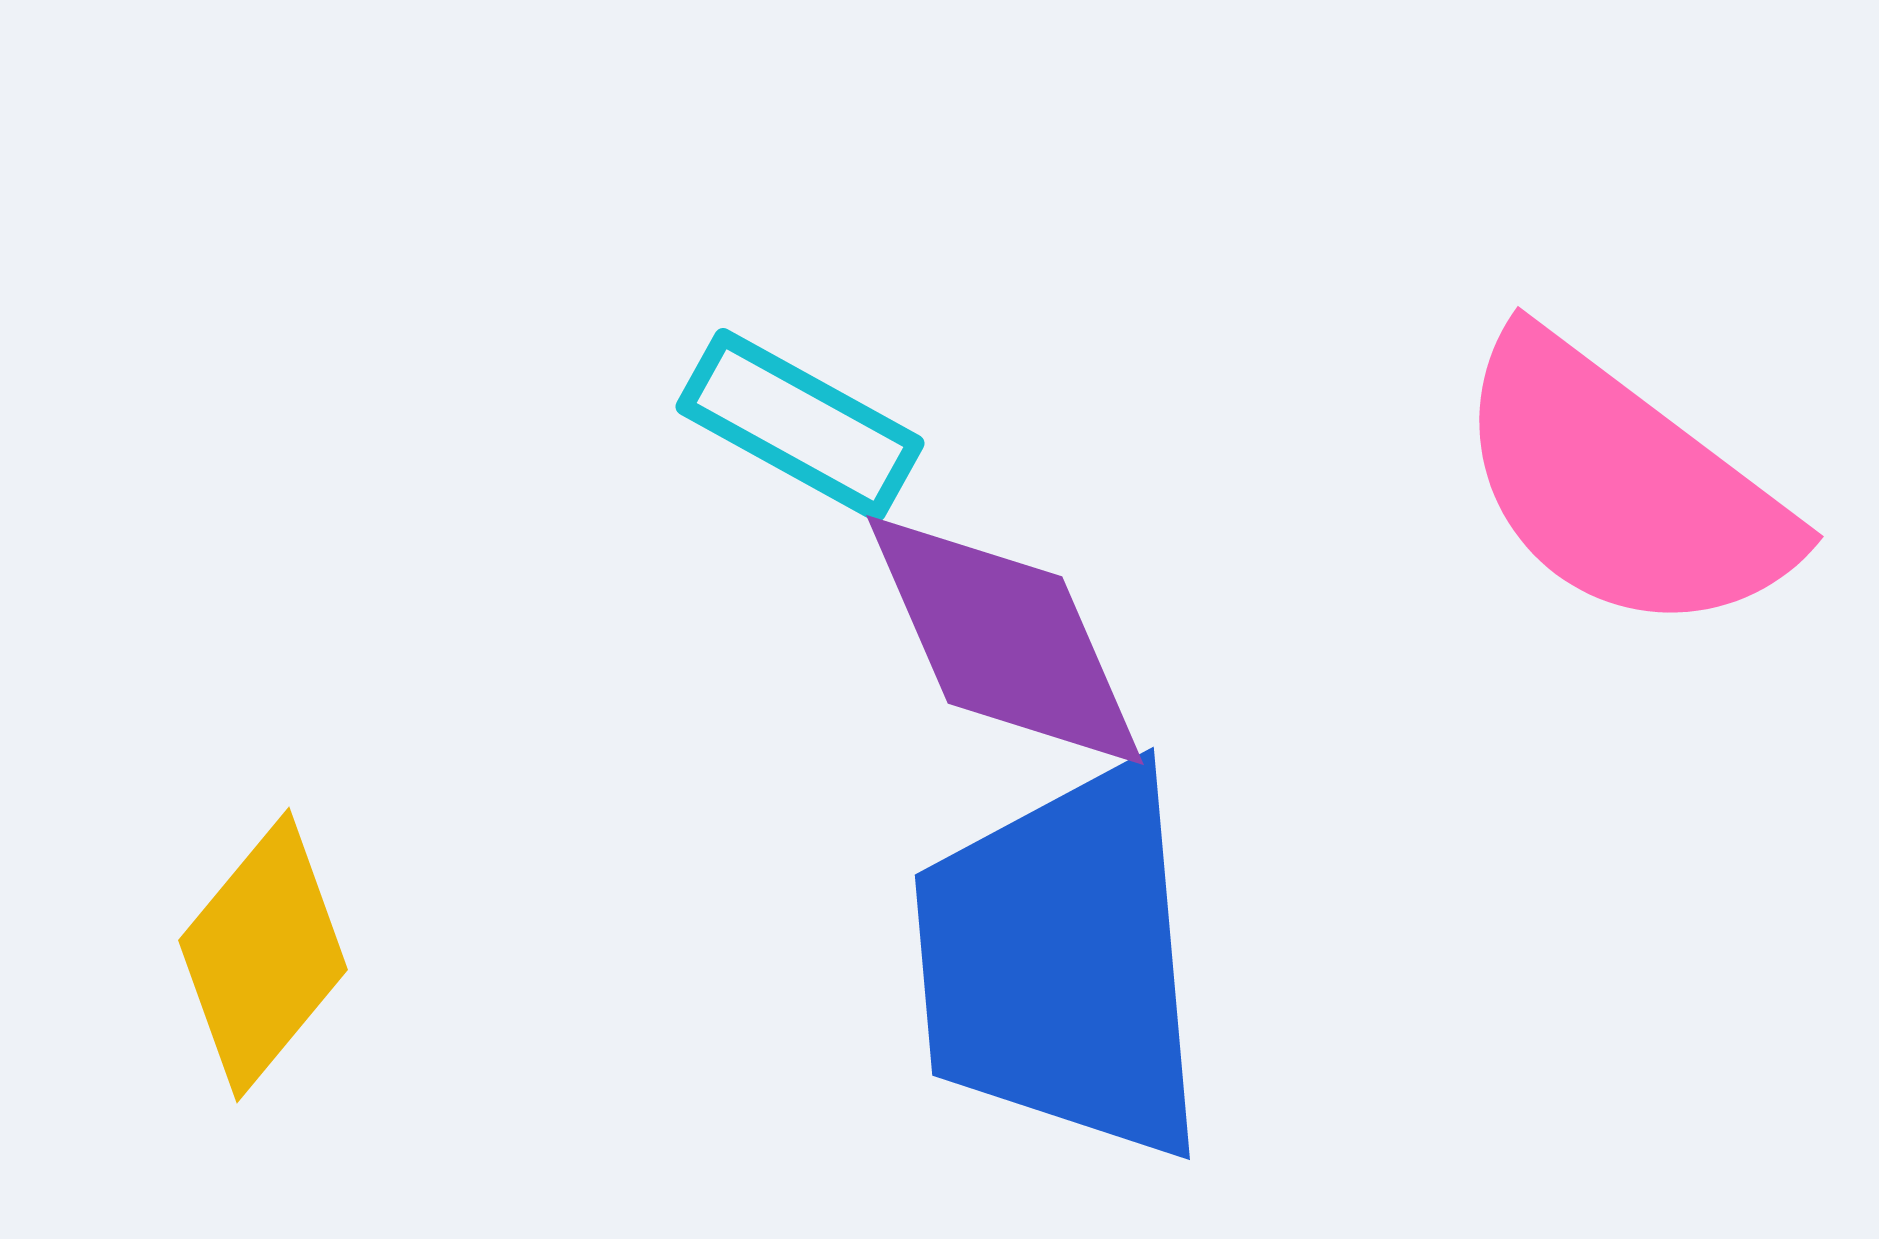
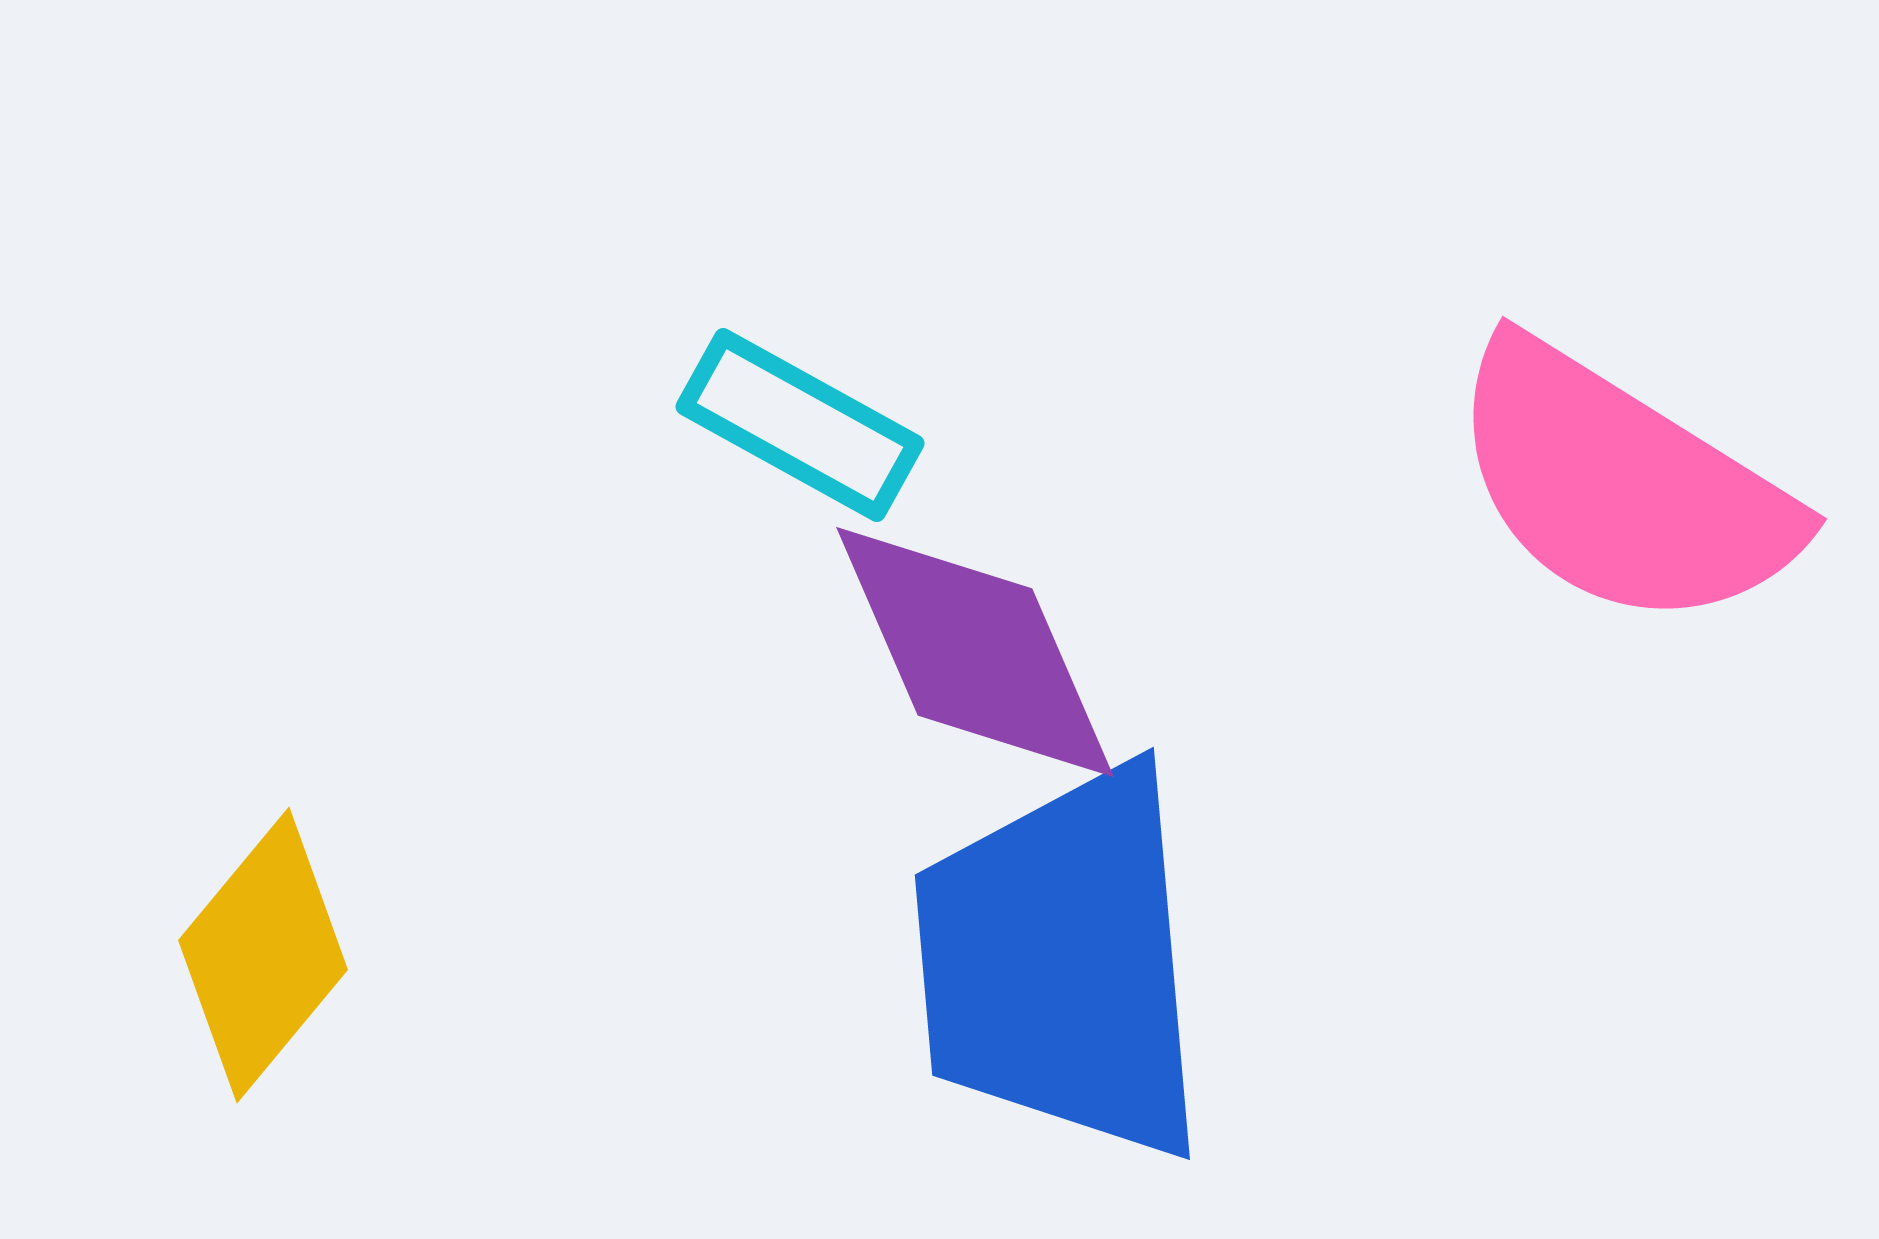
pink semicircle: rotated 5 degrees counterclockwise
purple diamond: moved 30 px left, 12 px down
